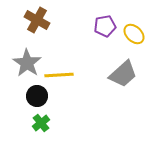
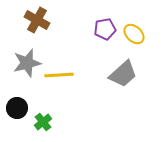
purple pentagon: moved 3 px down
gray star: rotated 24 degrees clockwise
black circle: moved 20 px left, 12 px down
green cross: moved 2 px right, 1 px up
